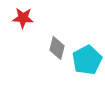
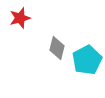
red star: moved 3 px left; rotated 20 degrees counterclockwise
